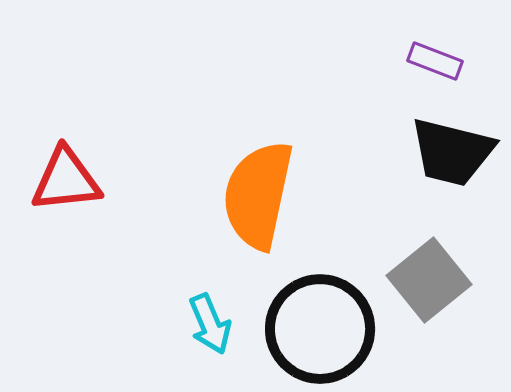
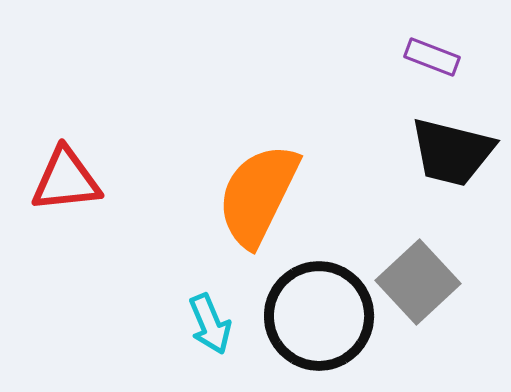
purple rectangle: moved 3 px left, 4 px up
orange semicircle: rotated 14 degrees clockwise
gray square: moved 11 px left, 2 px down; rotated 4 degrees counterclockwise
black circle: moved 1 px left, 13 px up
